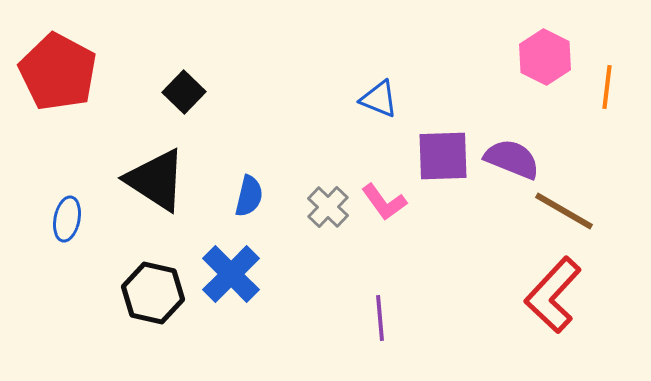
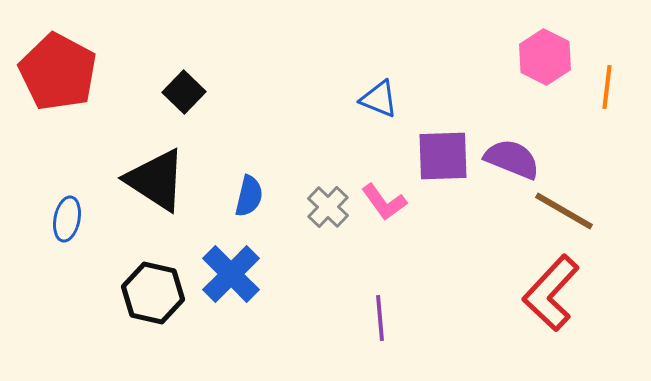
red L-shape: moved 2 px left, 2 px up
